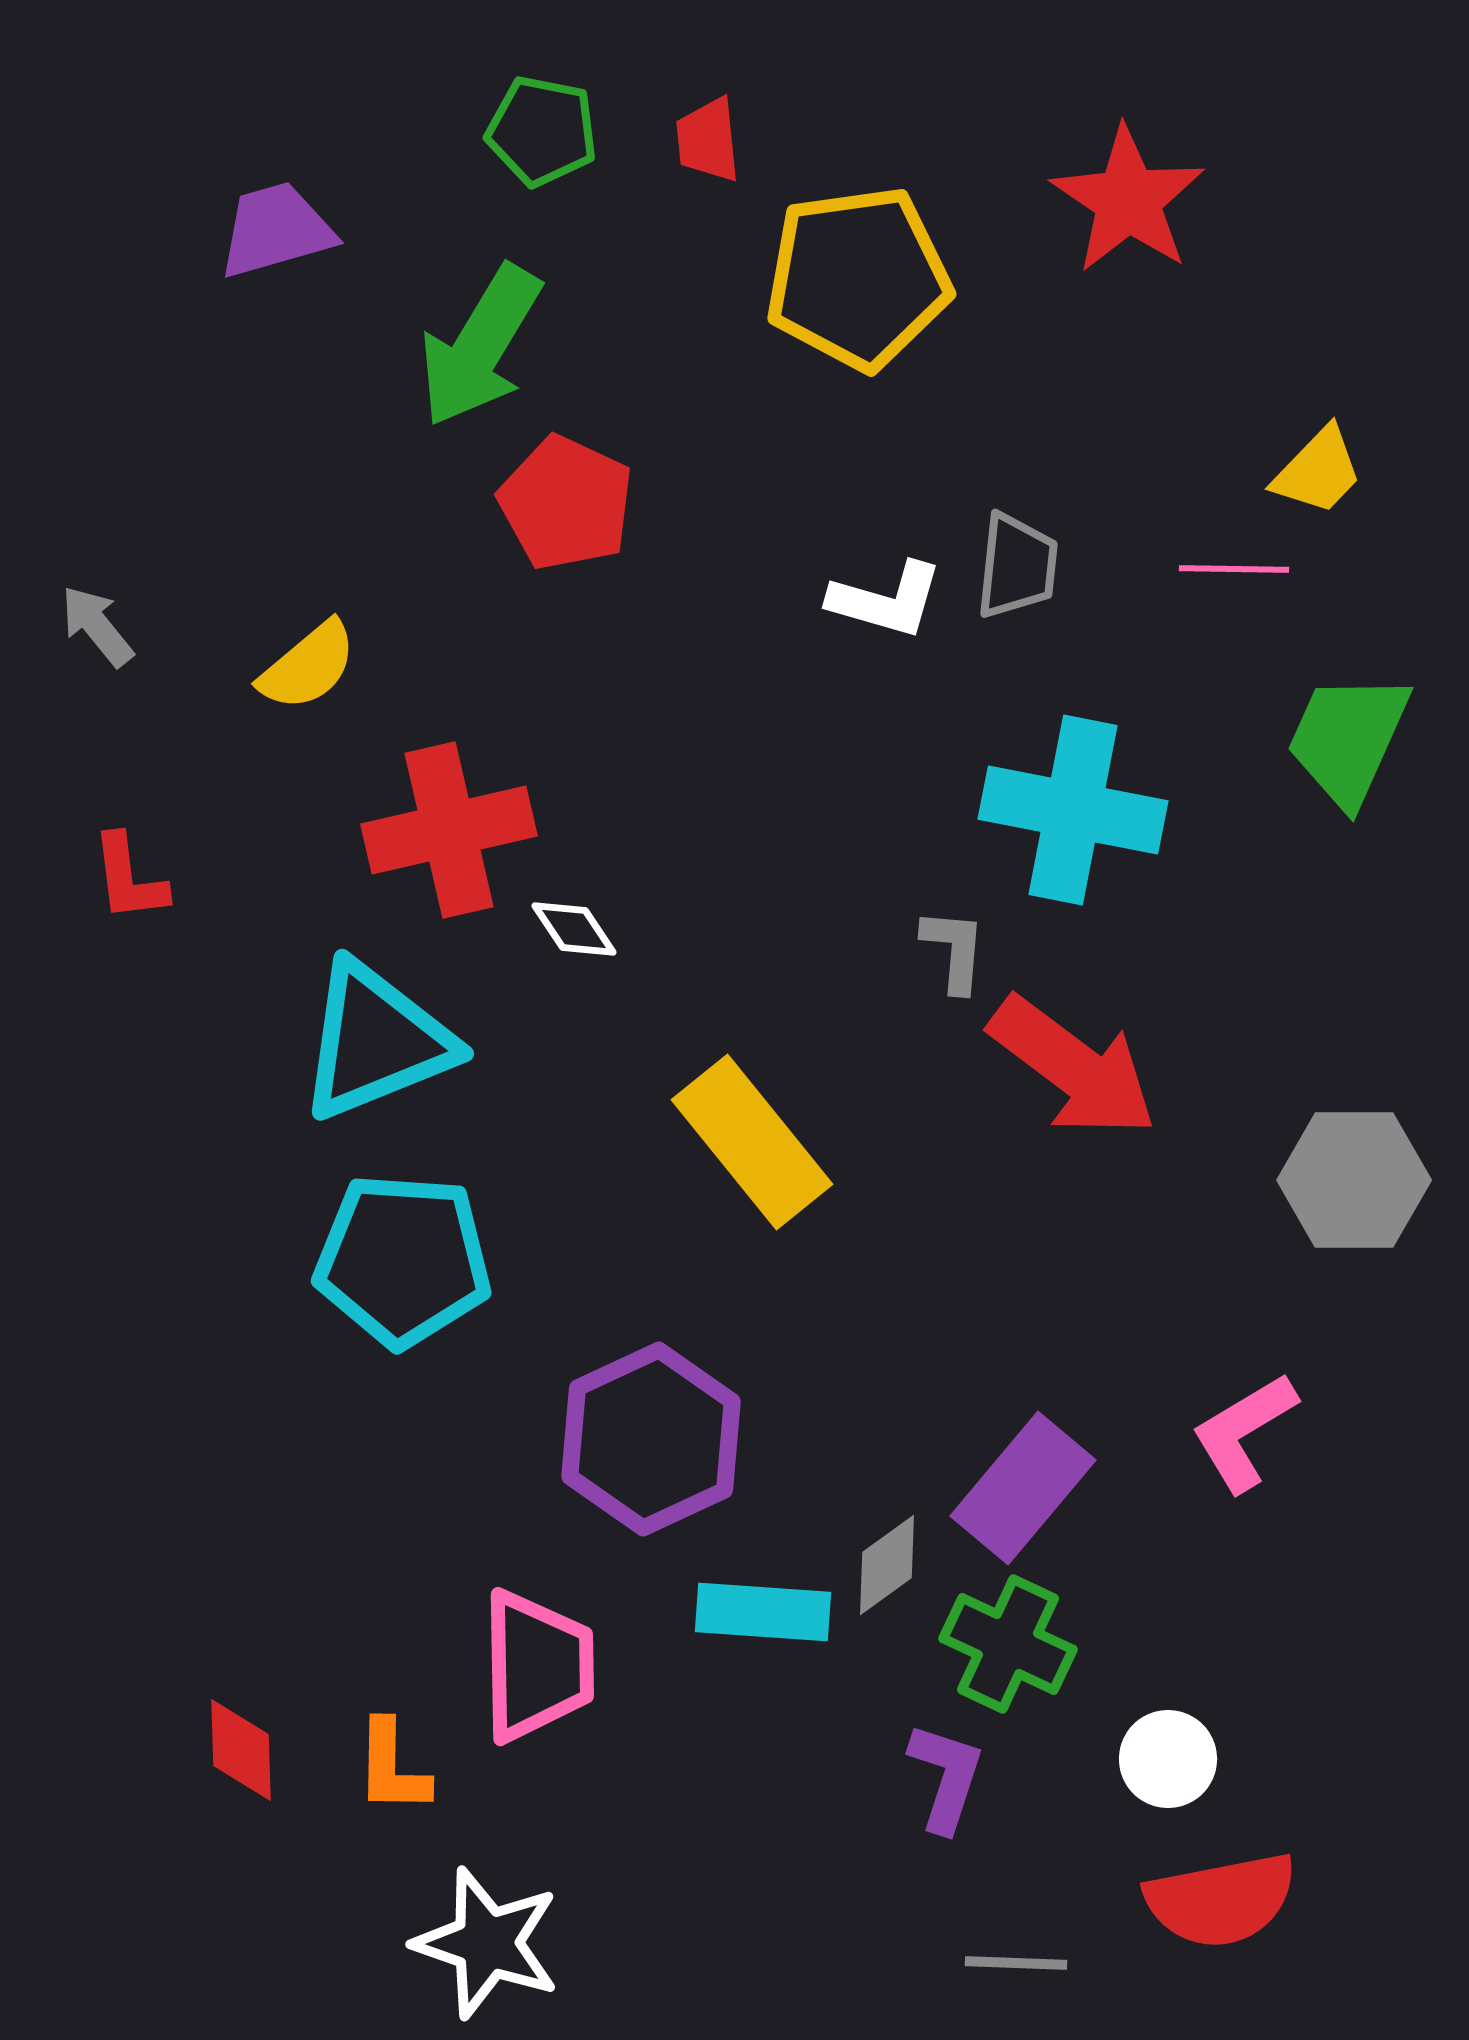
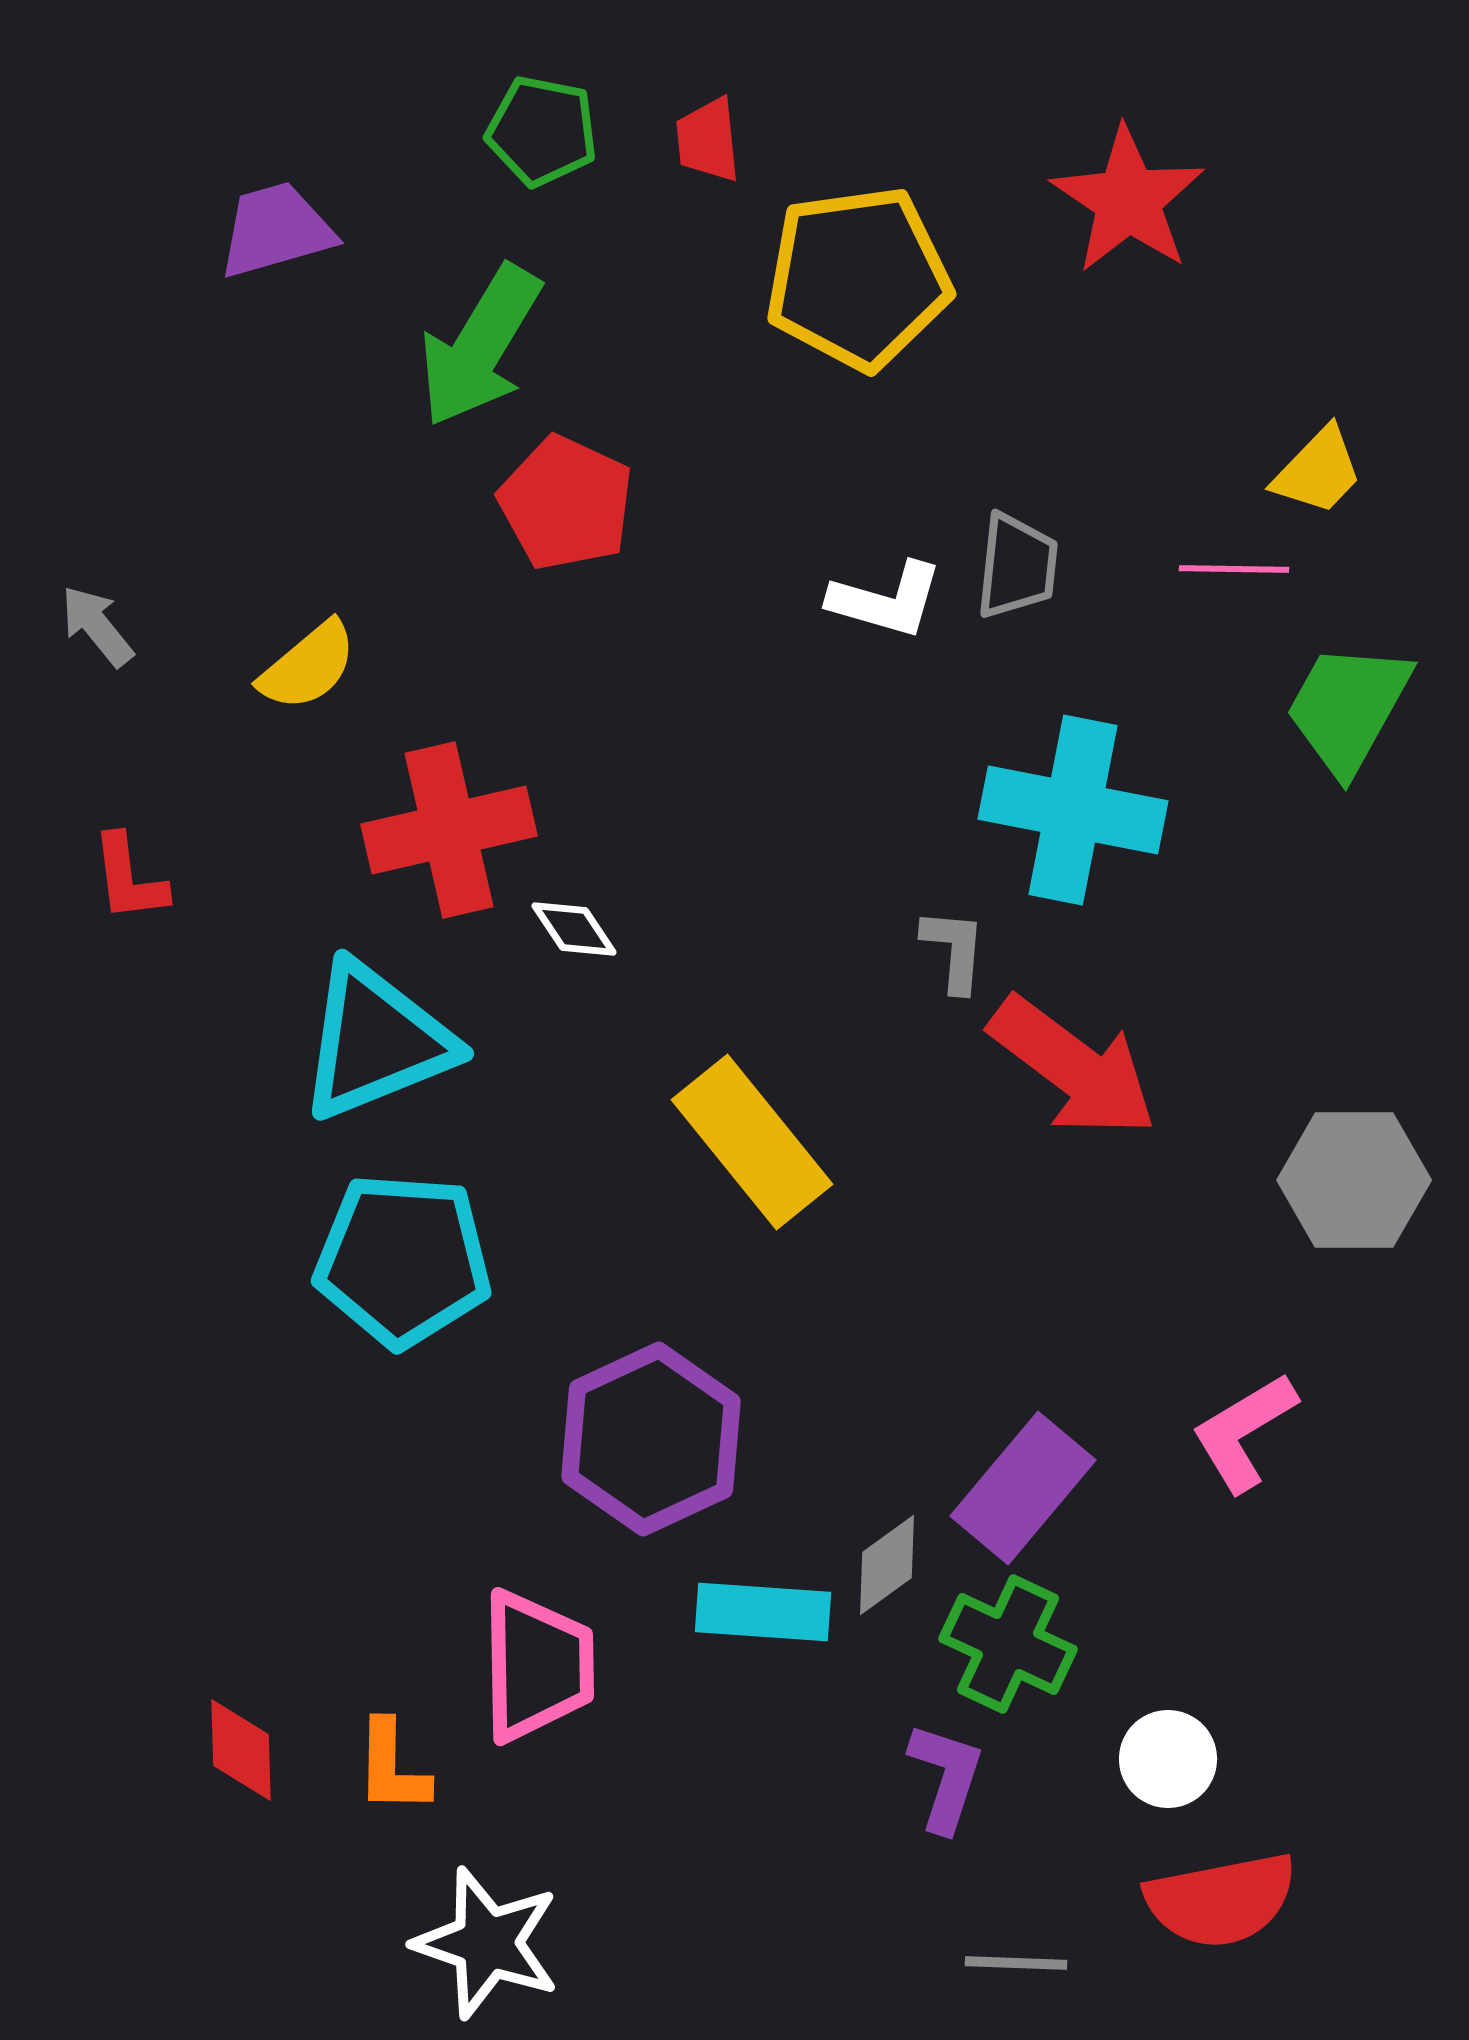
green trapezoid: moved 31 px up; rotated 5 degrees clockwise
